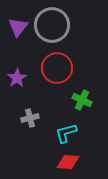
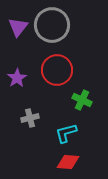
red circle: moved 2 px down
